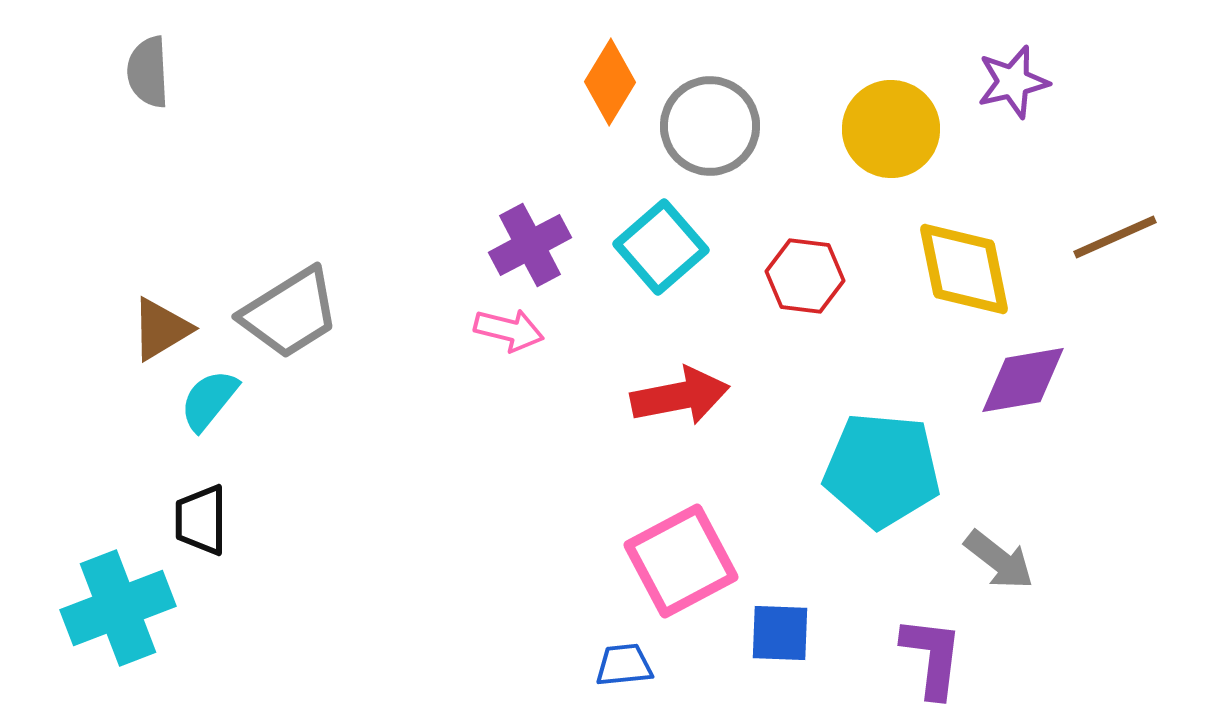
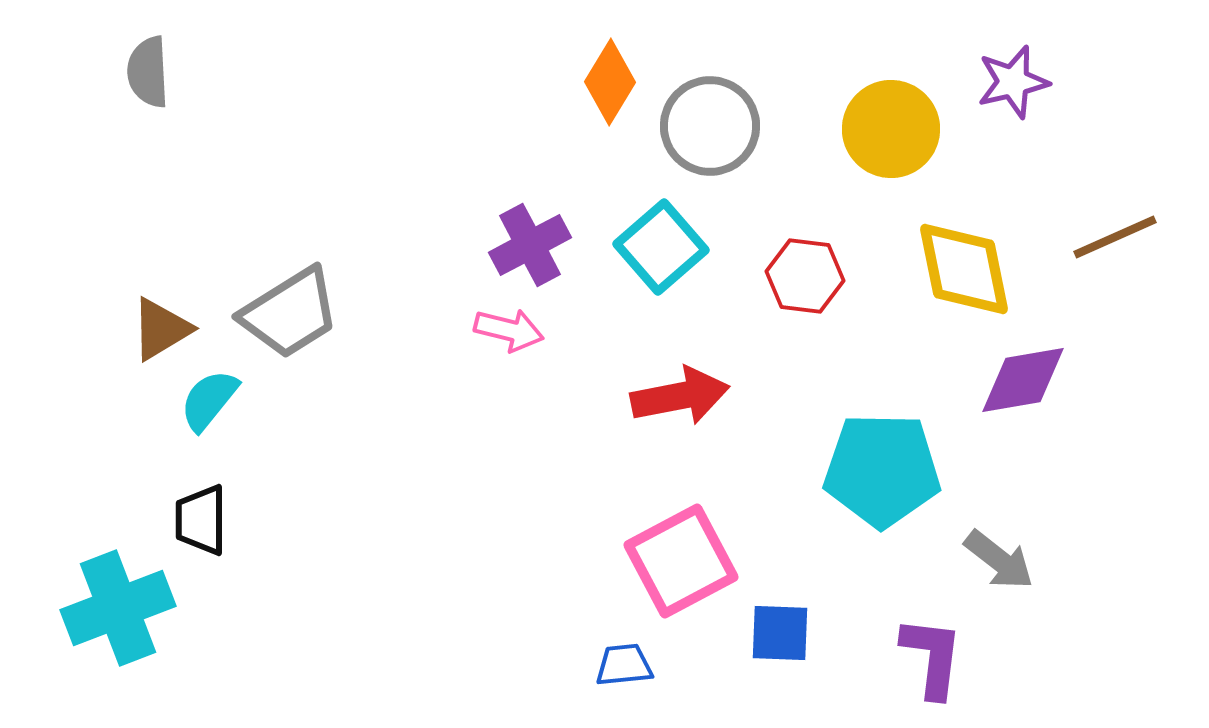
cyan pentagon: rotated 4 degrees counterclockwise
